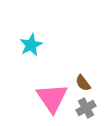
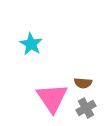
cyan star: moved 1 px up; rotated 15 degrees counterclockwise
brown semicircle: rotated 48 degrees counterclockwise
